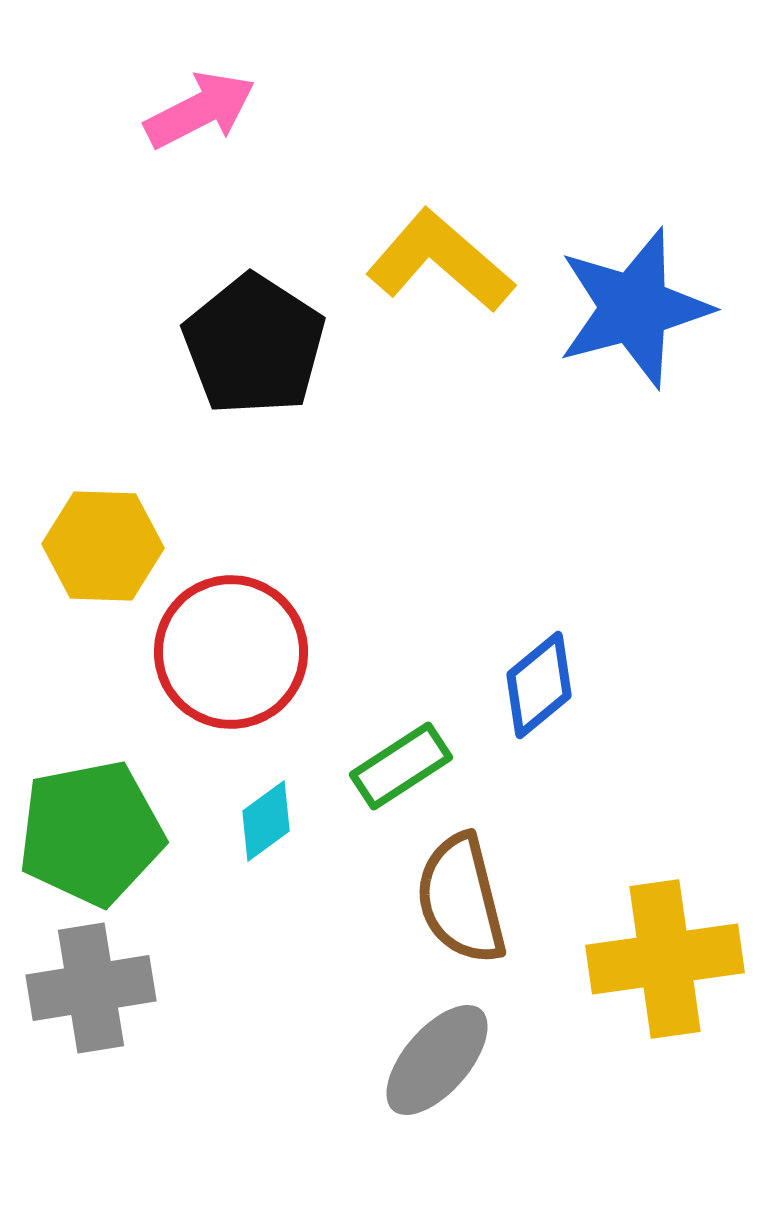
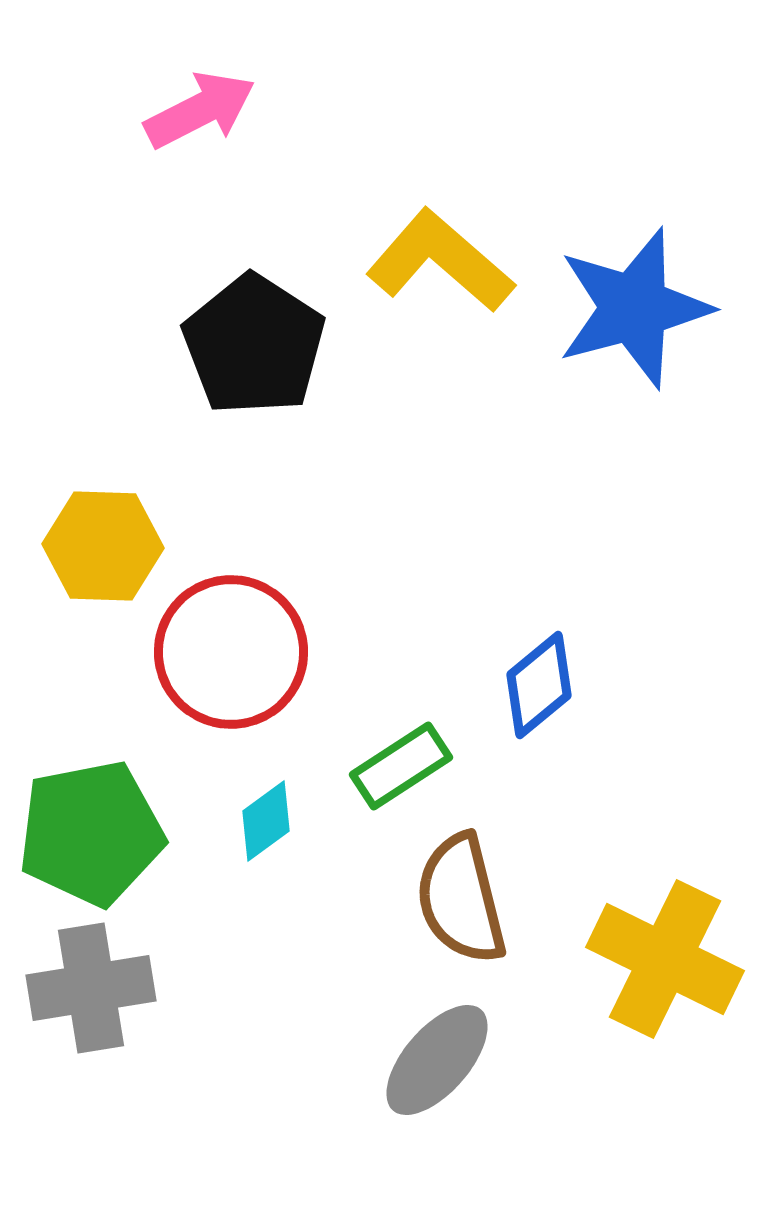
yellow cross: rotated 34 degrees clockwise
